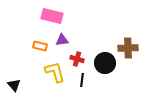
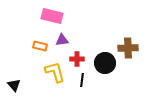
red cross: rotated 16 degrees counterclockwise
